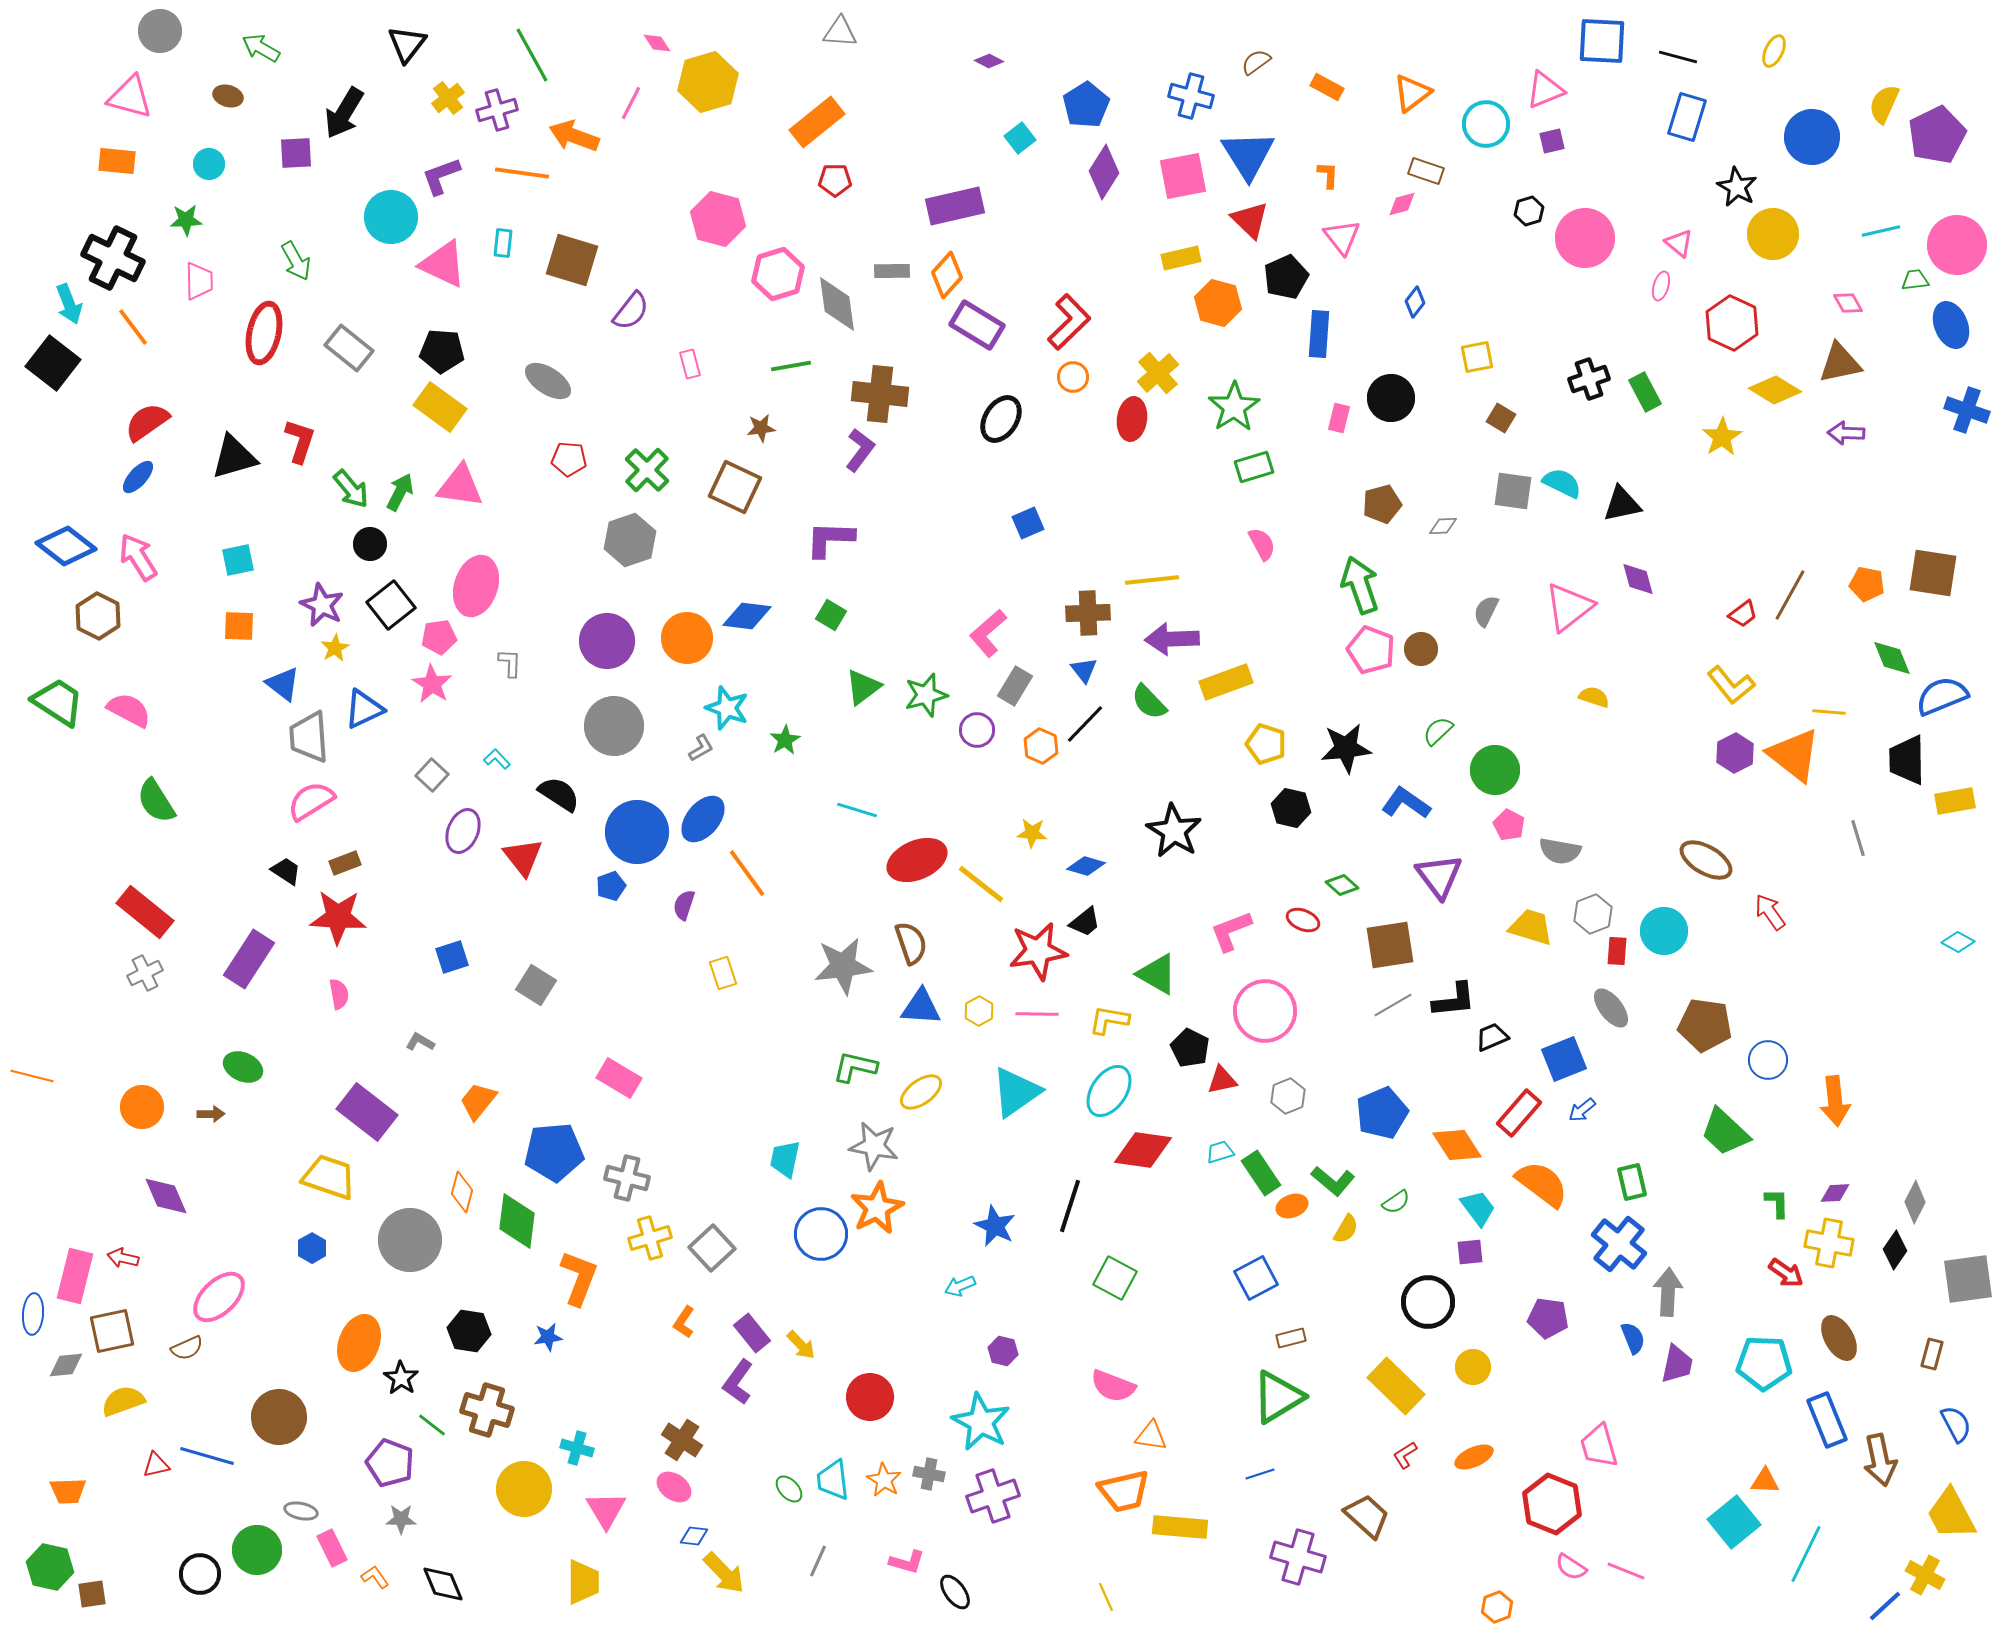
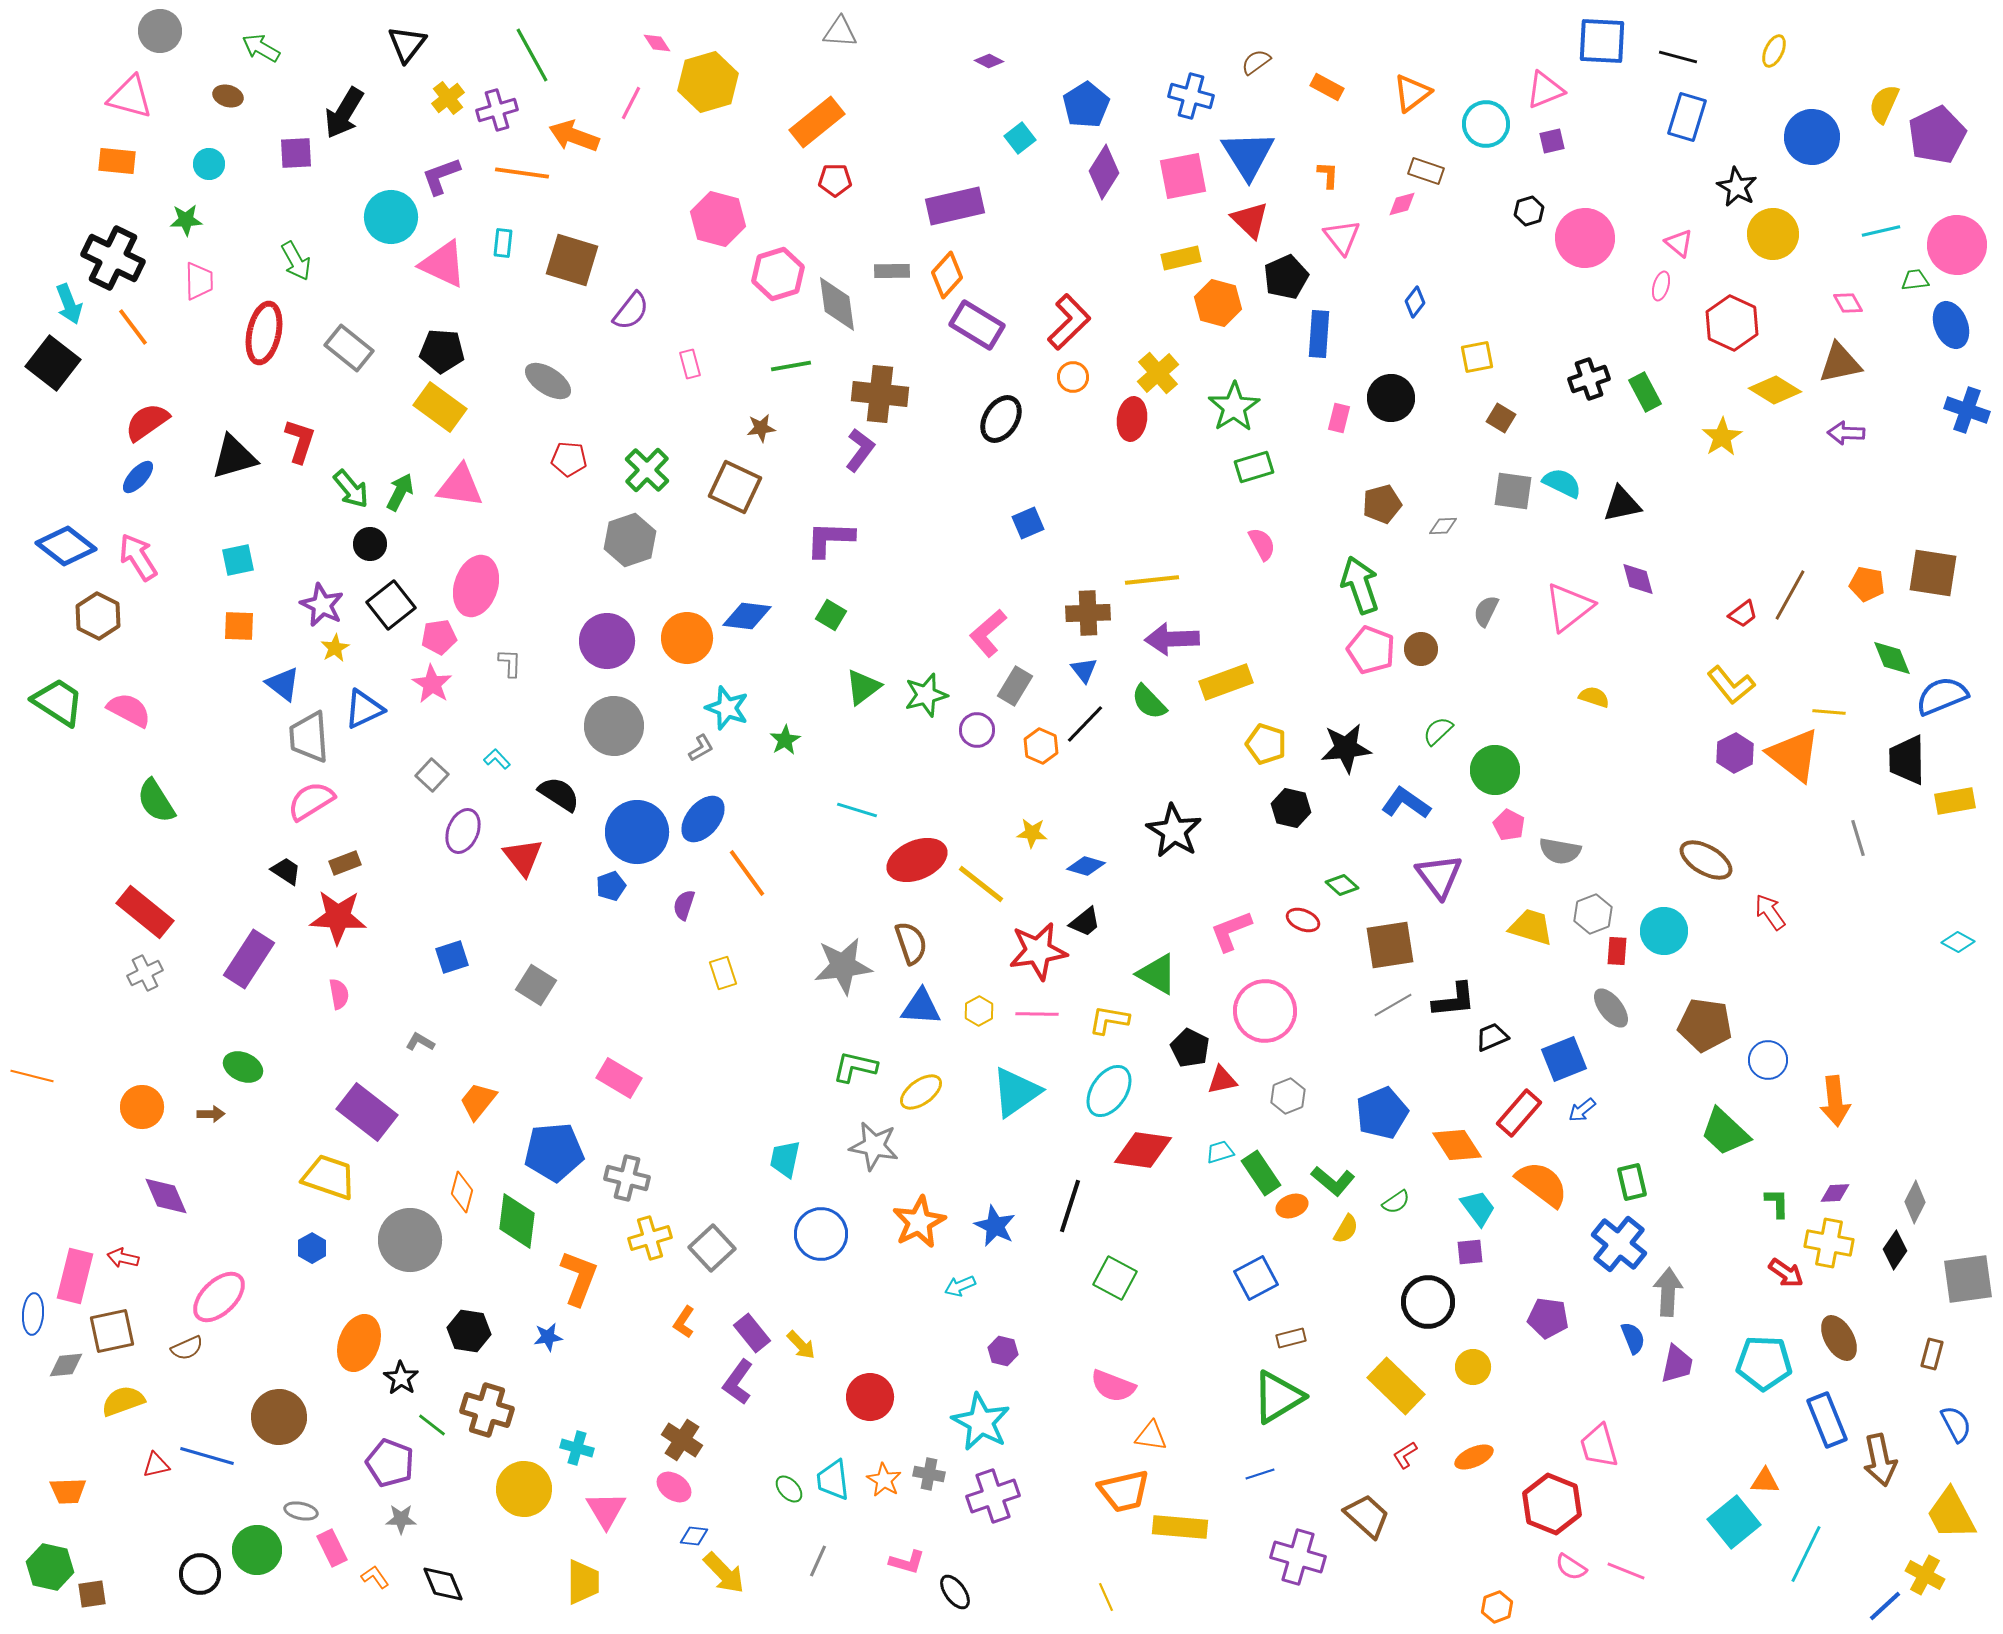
orange star at (877, 1208): moved 42 px right, 14 px down
